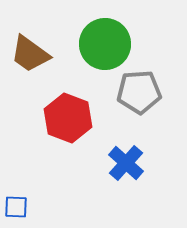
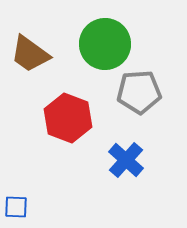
blue cross: moved 3 px up
